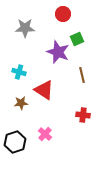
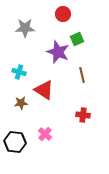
black hexagon: rotated 25 degrees clockwise
